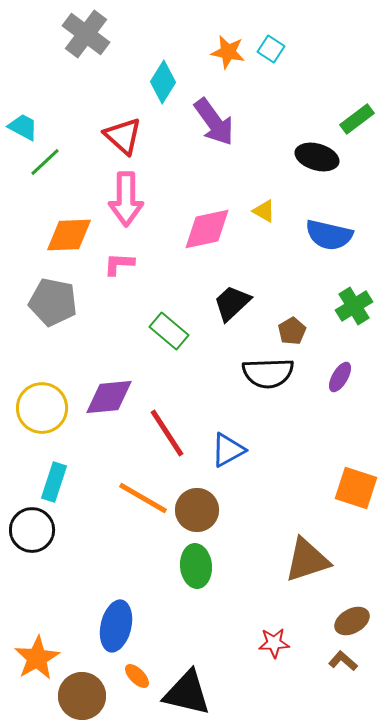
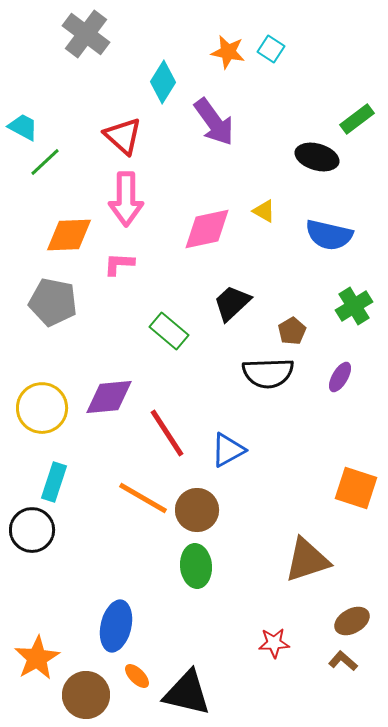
brown circle at (82, 696): moved 4 px right, 1 px up
